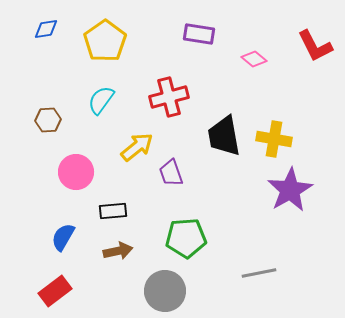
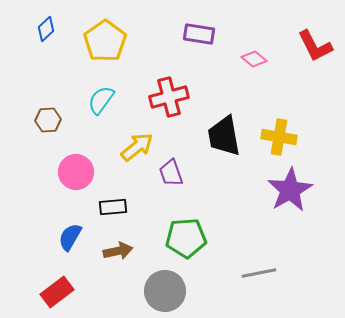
blue diamond: rotated 35 degrees counterclockwise
yellow cross: moved 5 px right, 2 px up
black rectangle: moved 4 px up
blue semicircle: moved 7 px right
red rectangle: moved 2 px right, 1 px down
